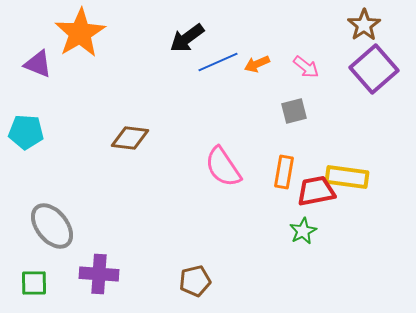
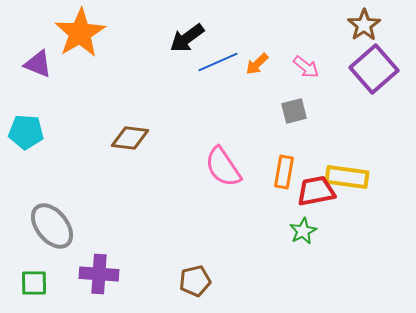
orange arrow: rotated 20 degrees counterclockwise
